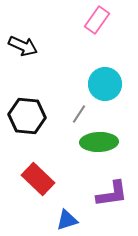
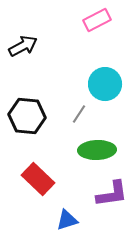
pink rectangle: rotated 28 degrees clockwise
black arrow: rotated 52 degrees counterclockwise
green ellipse: moved 2 px left, 8 px down
